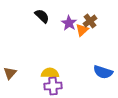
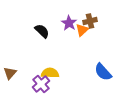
black semicircle: moved 15 px down
brown cross: rotated 24 degrees clockwise
blue semicircle: rotated 30 degrees clockwise
purple cross: moved 12 px left, 2 px up; rotated 36 degrees counterclockwise
